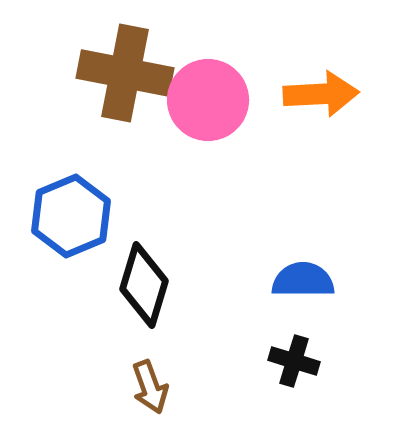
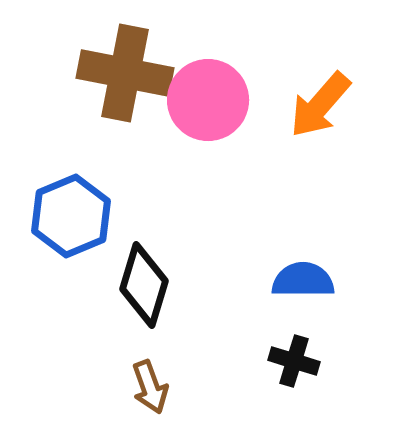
orange arrow: moved 1 px left, 11 px down; rotated 134 degrees clockwise
